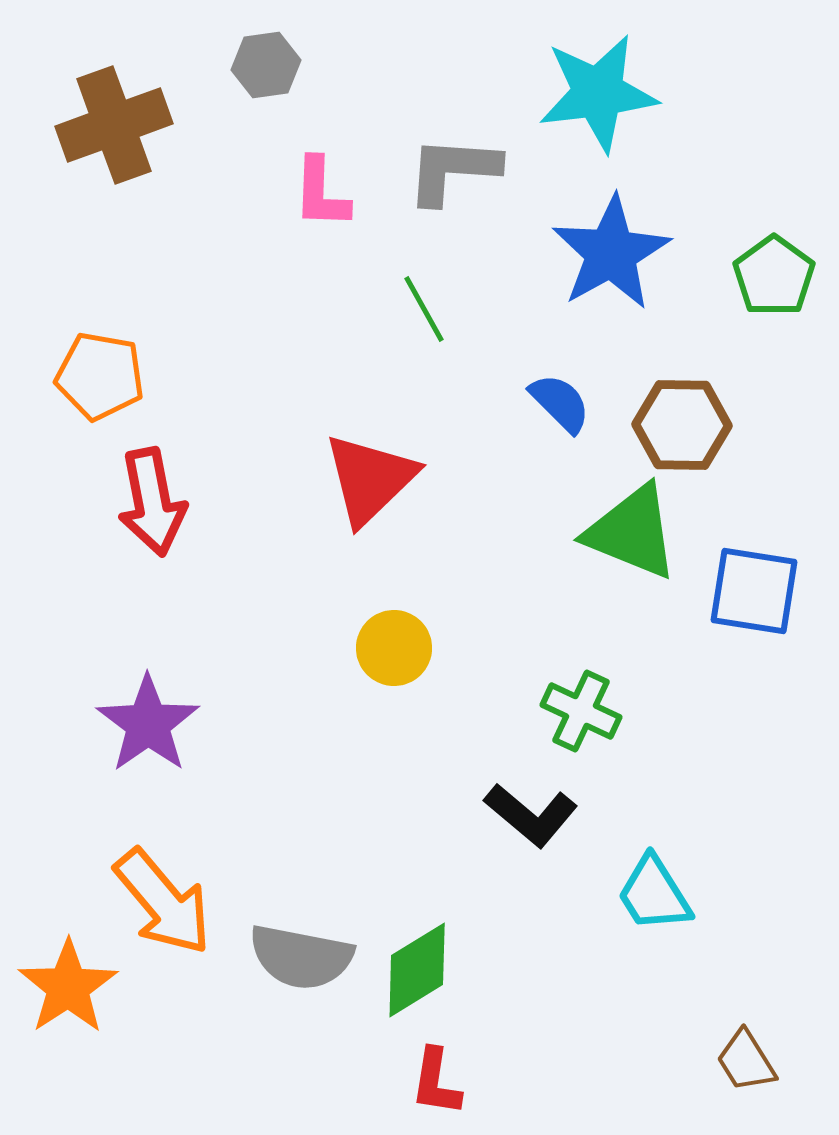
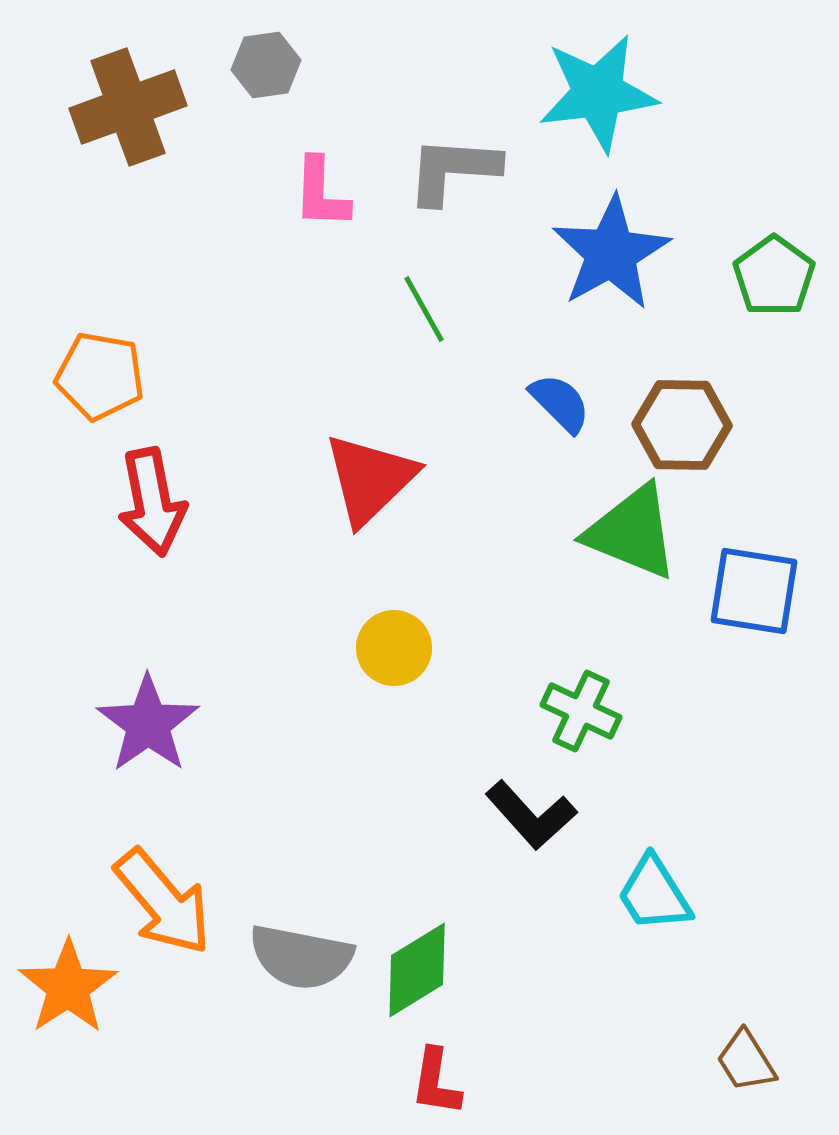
brown cross: moved 14 px right, 18 px up
black L-shape: rotated 8 degrees clockwise
